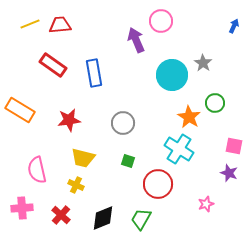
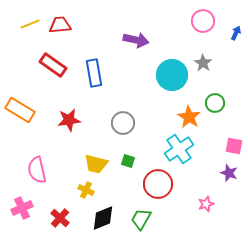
pink circle: moved 42 px right
blue arrow: moved 2 px right, 7 px down
purple arrow: rotated 125 degrees clockwise
cyan cross: rotated 24 degrees clockwise
yellow trapezoid: moved 13 px right, 6 px down
yellow cross: moved 10 px right, 5 px down
pink cross: rotated 20 degrees counterclockwise
red cross: moved 1 px left, 3 px down
